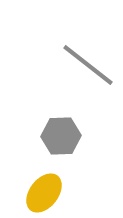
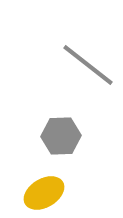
yellow ellipse: rotated 21 degrees clockwise
